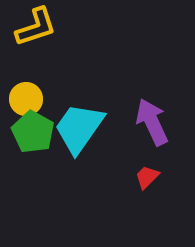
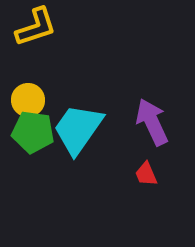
yellow circle: moved 2 px right, 1 px down
cyan trapezoid: moved 1 px left, 1 px down
green pentagon: rotated 21 degrees counterclockwise
red trapezoid: moved 1 px left, 3 px up; rotated 68 degrees counterclockwise
